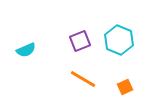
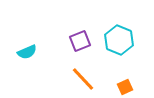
cyan semicircle: moved 1 px right, 2 px down
orange line: rotated 16 degrees clockwise
